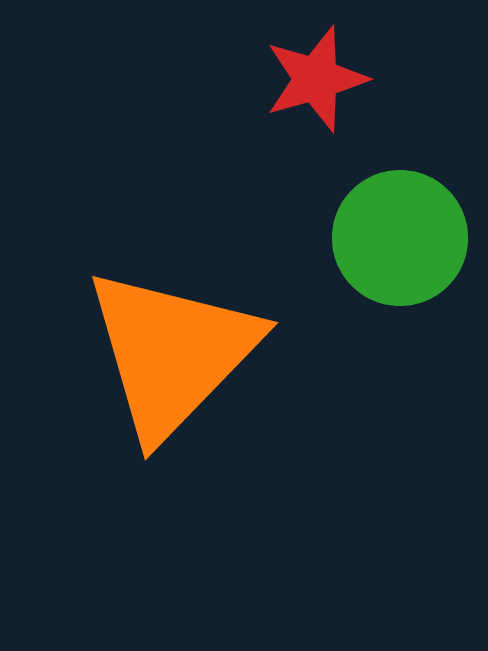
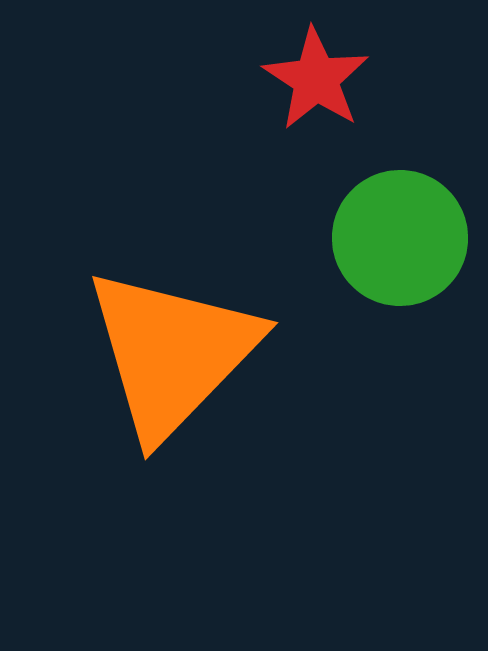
red star: rotated 23 degrees counterclockwise
